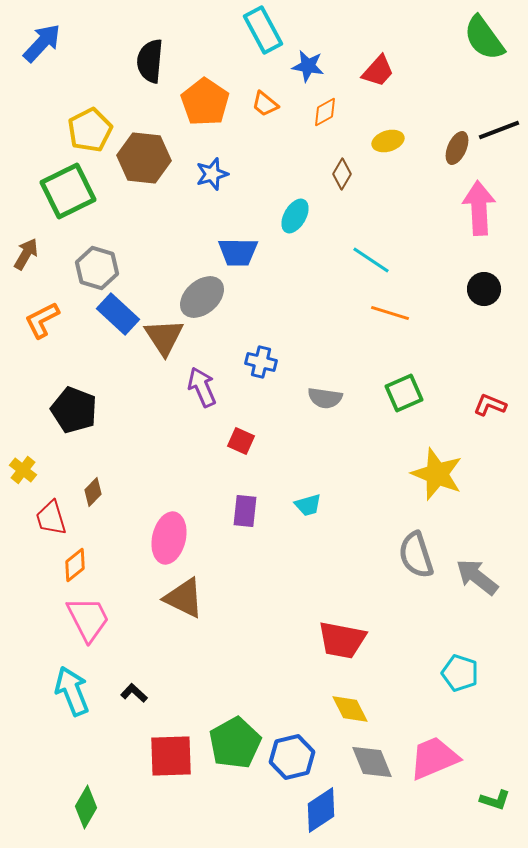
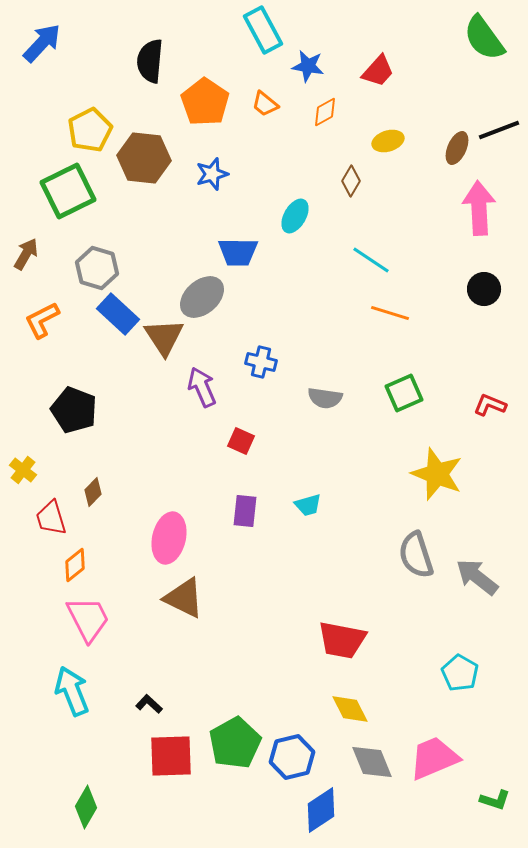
brown diamond at (342, 174): moved 9 px right, 7 px down
cyan pentagon at (460, 673): rotated 12 degrees clockwise
black L-shape at (134, 693): moved 15 px right, 11 px down
